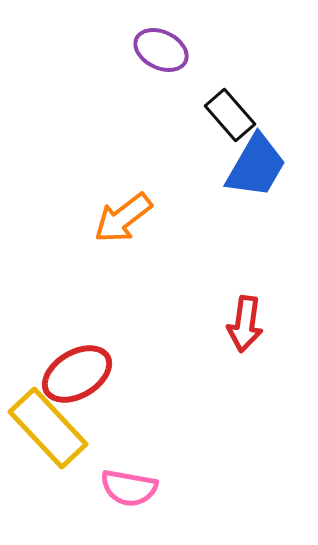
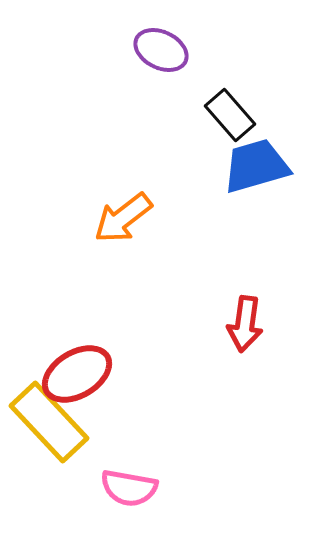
blue trapezoid: rotated 136 degrees counterclockwise
yellow rectangle: moved 1 px right, 6 px up
